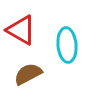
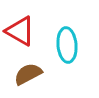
red triangle: moved 1 px left, 1 px down
